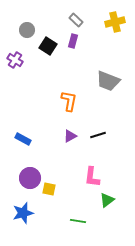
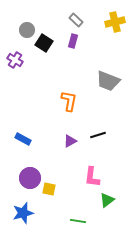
black square: moved 4 px left, 3 px up
purple triangle: moved 5 px down
